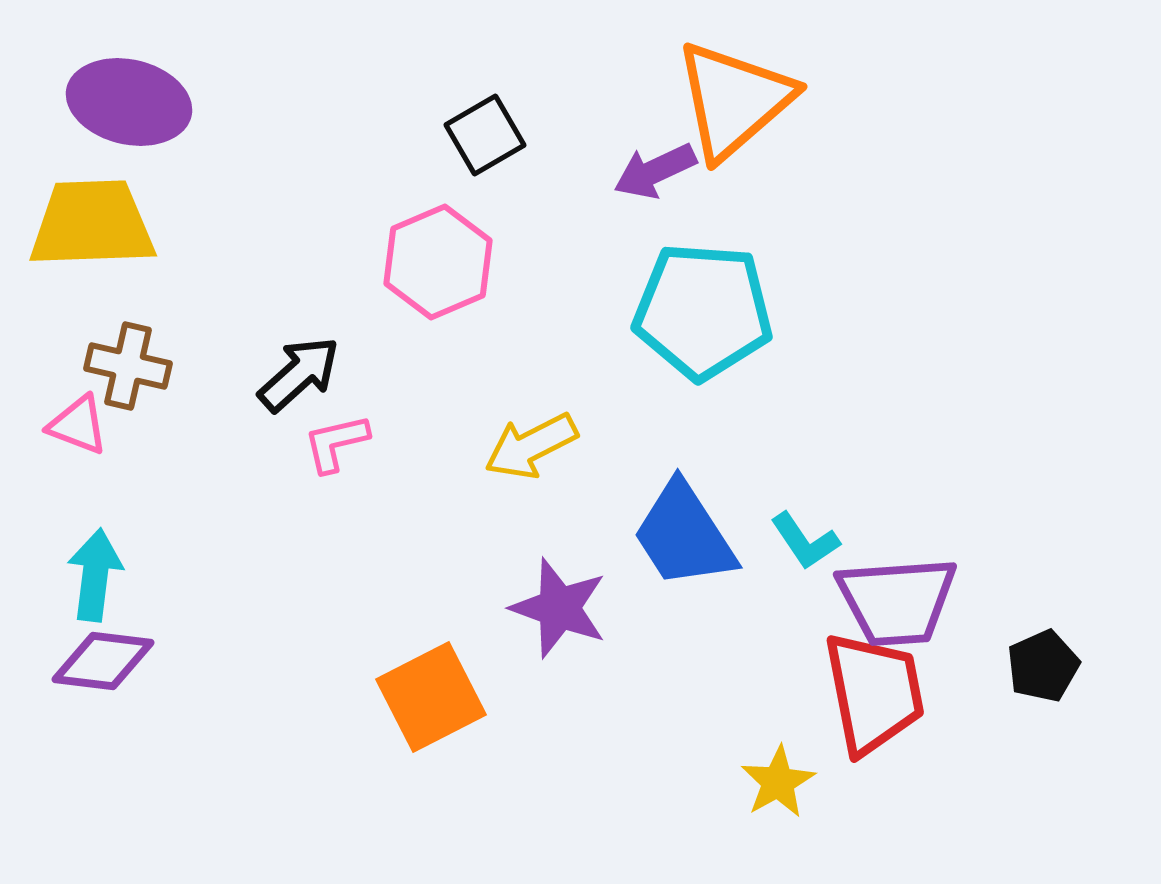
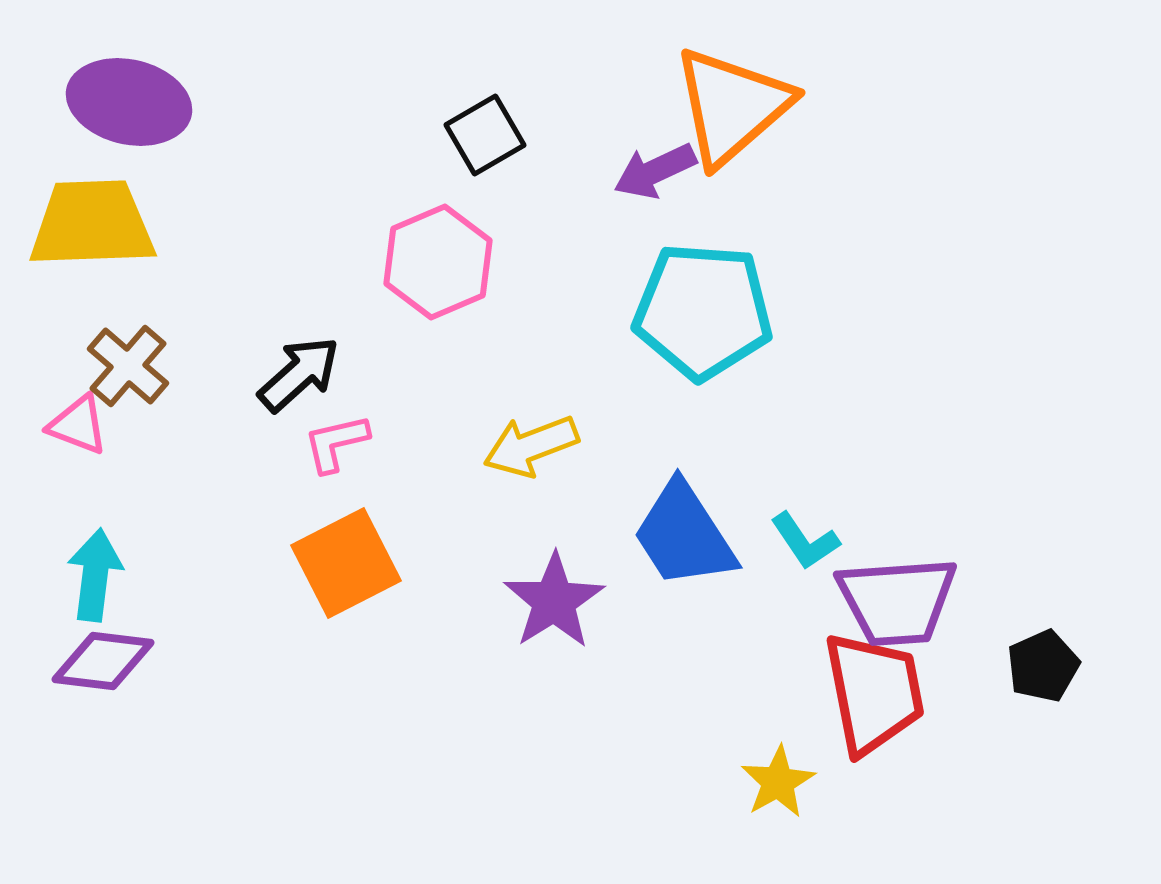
orange triangle: moved 2 px left, 6 px down
brown cross: rotated 28 degrees clockwise
yellow arrow: rotated 6 degrees clockwise
purple star: moved 5 px left, 7 px up; rotated 20 degrees clockwise
orange square: moved 85 px left, 134 px up
